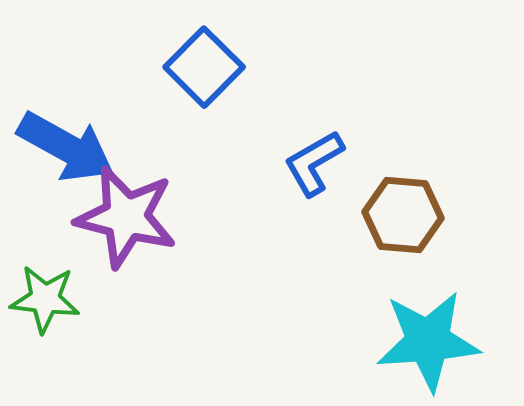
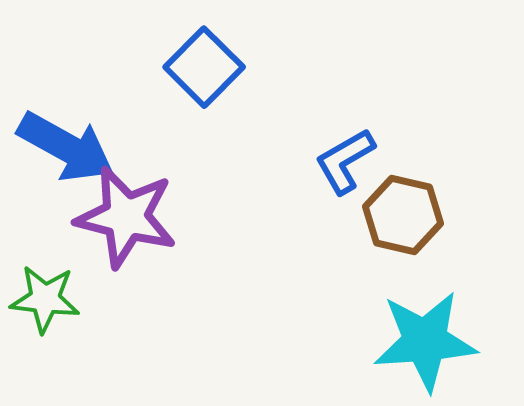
blue L-shape: moved 31 px right, 2 px up
brown hexagon: rotated 8 degrees clockwise
cyan star: moved 3 px left
